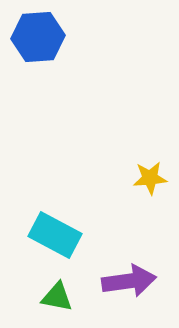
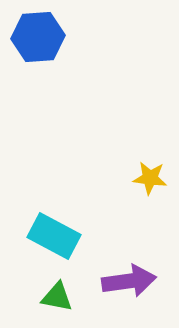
yellow star: rotated 12 degrees clockwise
cyan rectangle: moved 1 px left, 1 px down
